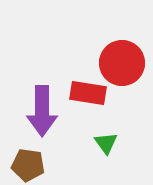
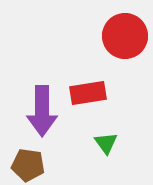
red circle: moved 3 px right, 27 px up
red rectangle: rotated 18 degrees counterclockwise
